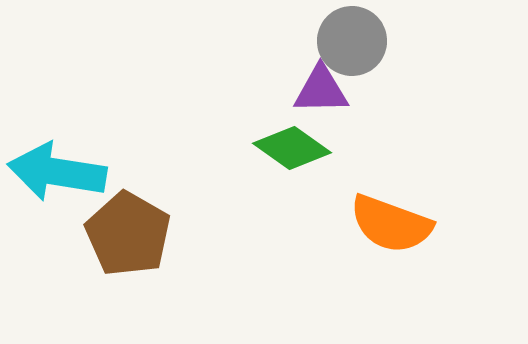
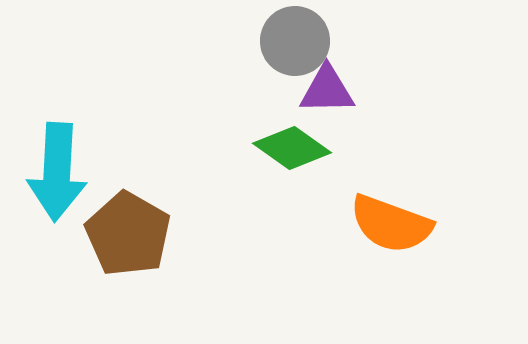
gray circle: moved 57 px left
purple triangle: moved 6 px right
cyan arrow: rotated 96 degrees counterclockwise
